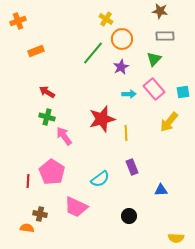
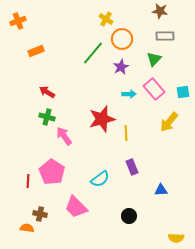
pink trapezoid: rotated 20 degrees clockwise
